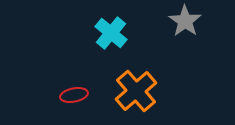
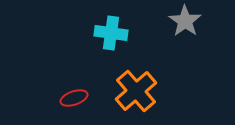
cyan cross: rotated 32 degrees counterclockwise
red ellipse: moved 3 px down; rotated 8 degrees counterclockwise
